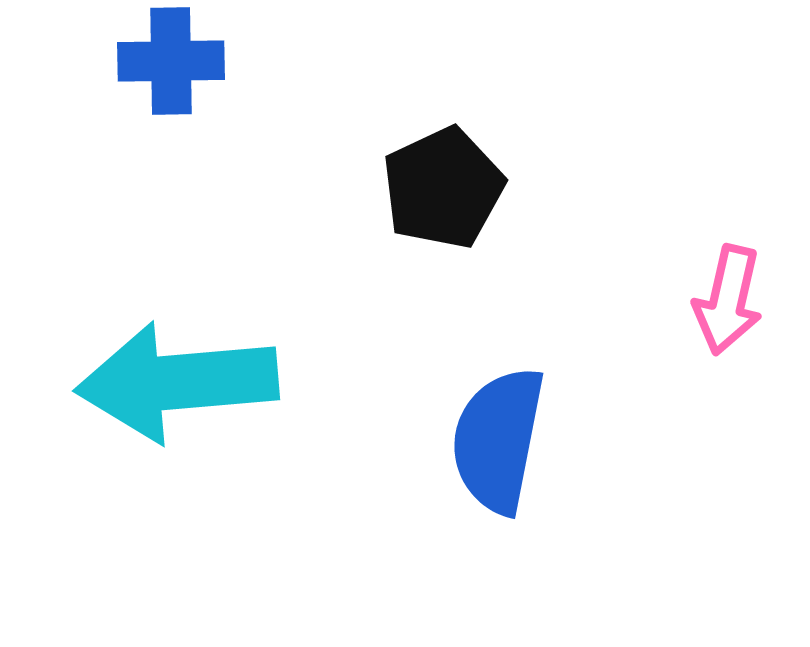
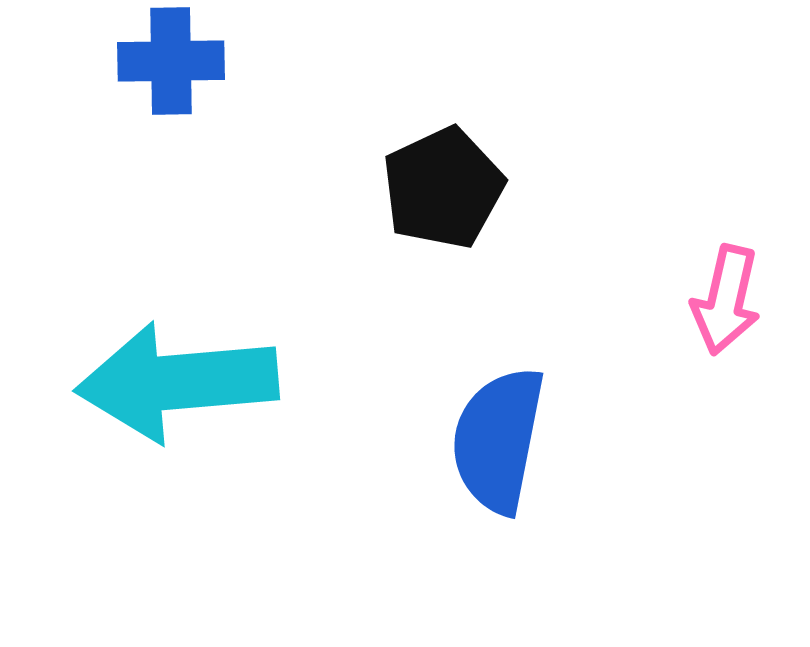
pink arrow: moved 2 px left
